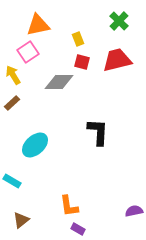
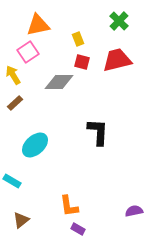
brown rectangle: moved 3 px right
